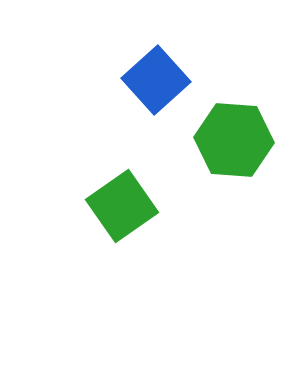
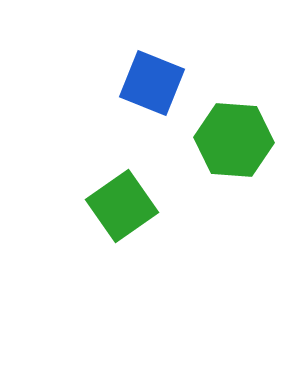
blue square: moved 4 px left, 3 px down; rotated 26 degrees counterclockwise
